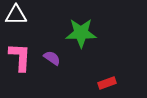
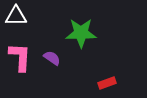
white triangle: moved 1 px down
